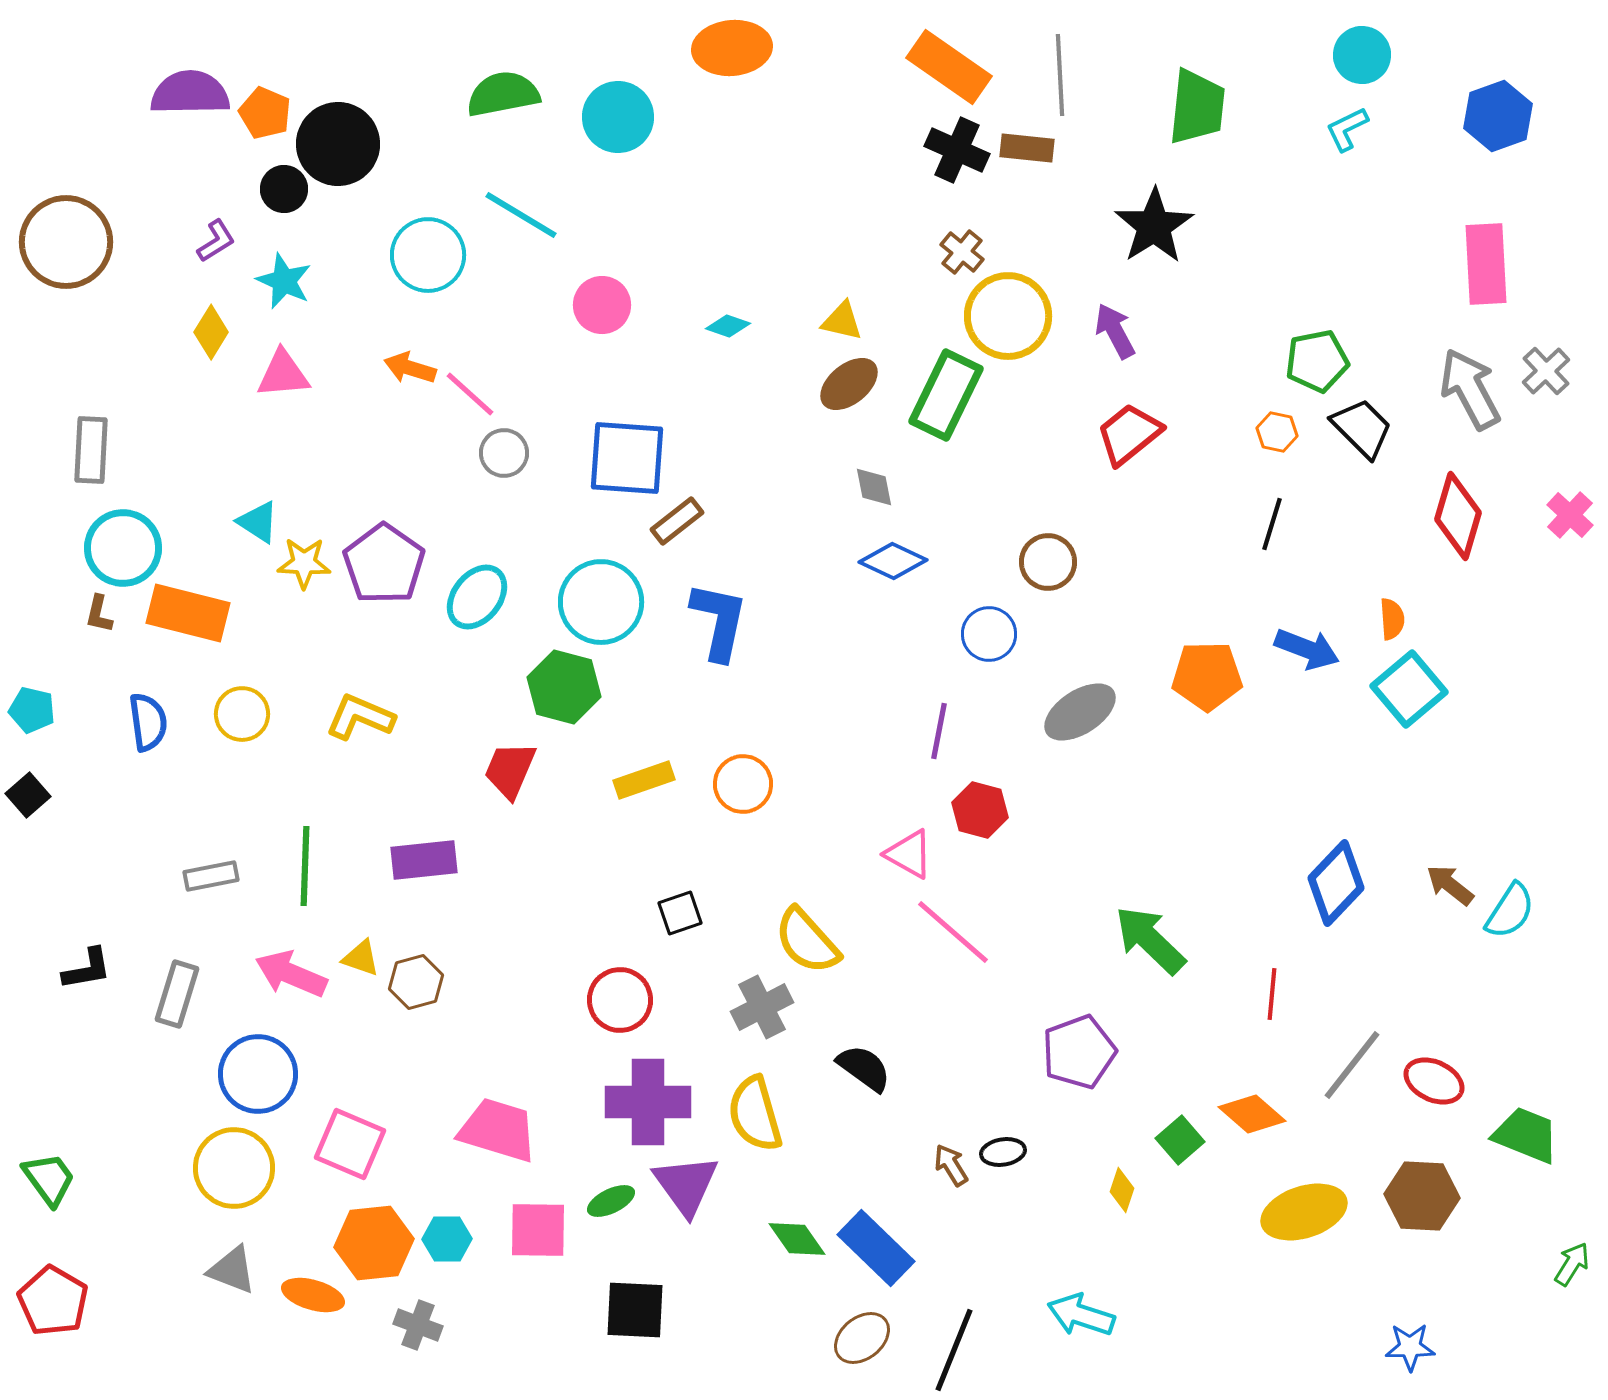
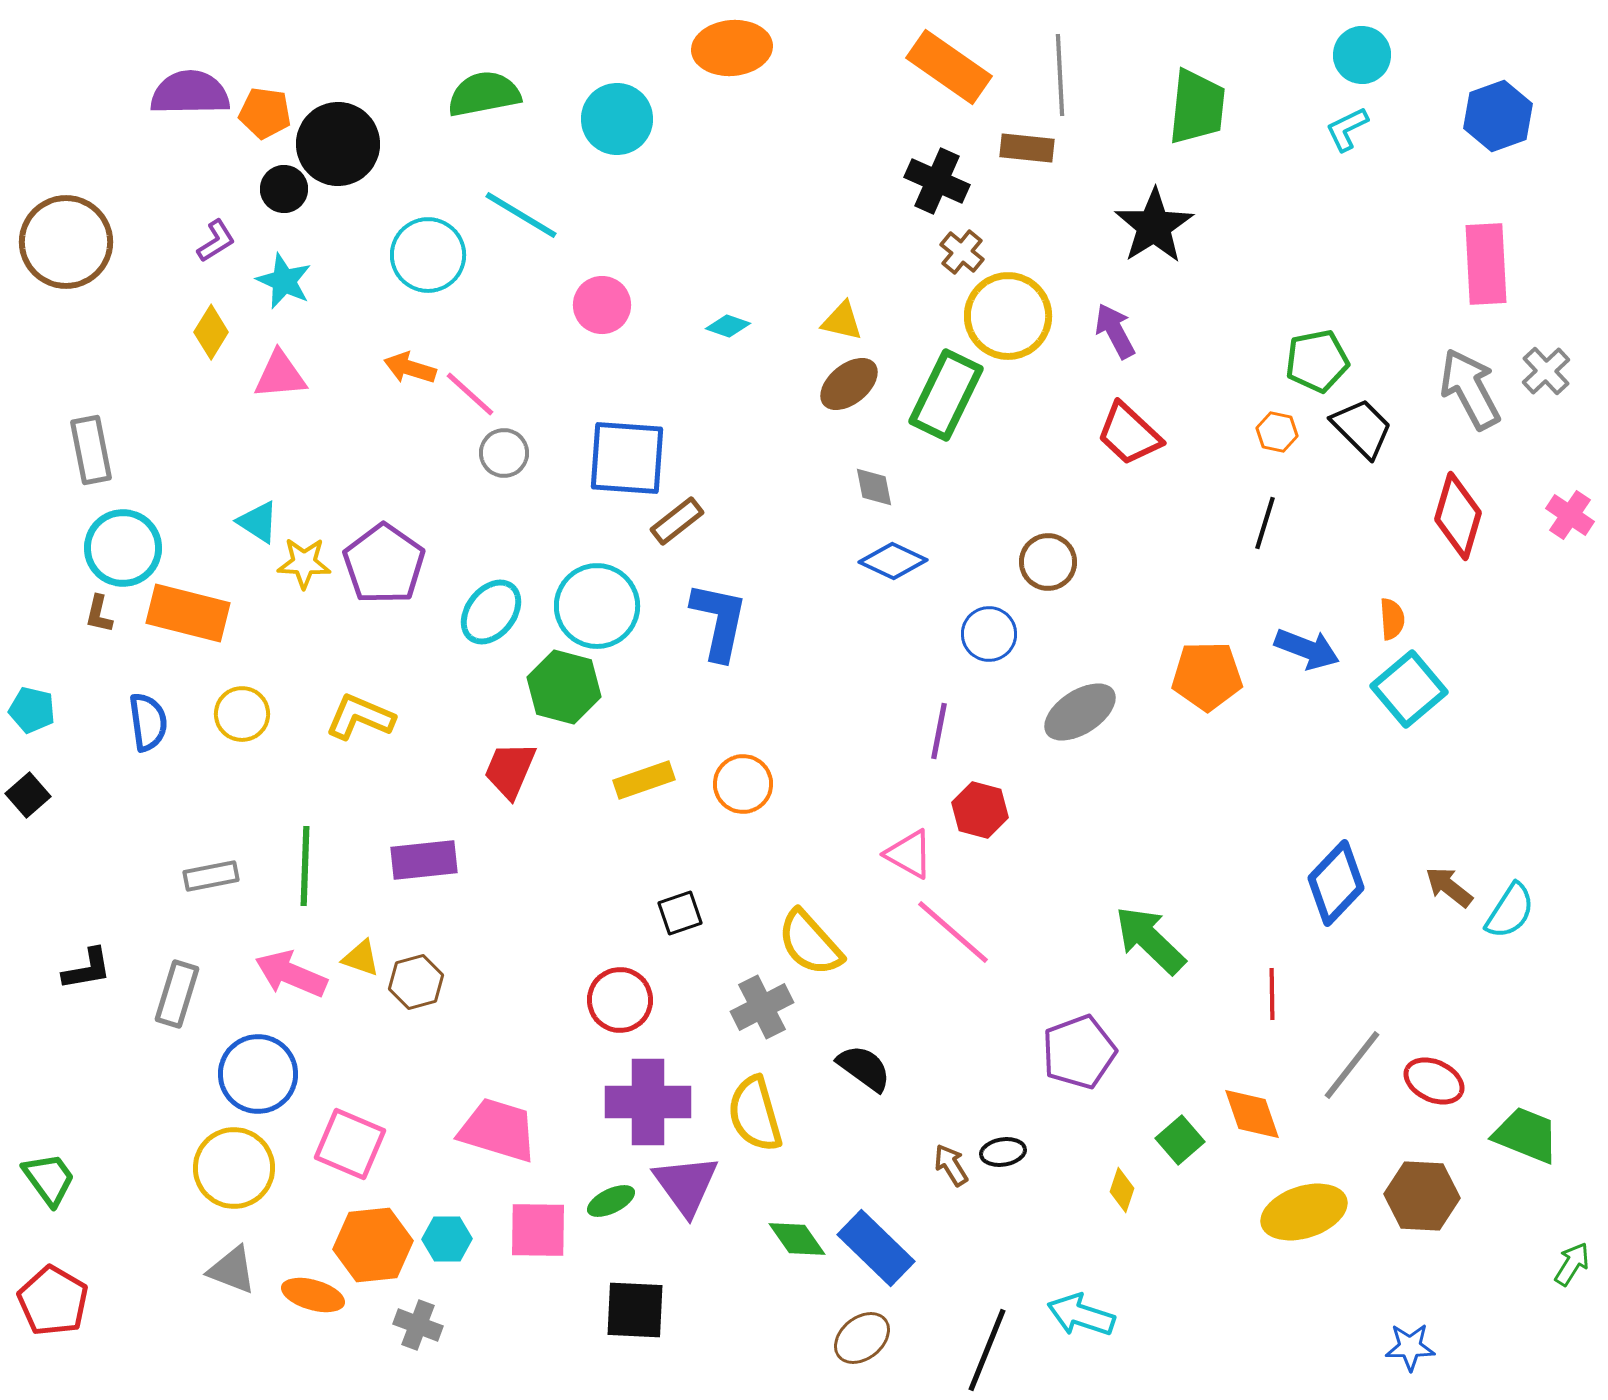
green semicircle at (503, 94): moved 19 px left
orange pentagon at (265, 113): rotated 15 degrees counterclockwise
cyan circle at (618, 117): moved 1 px left, 2 px down
black cross at (957, 150): moved 20 px left, 31 px down
pink triangle at (283, 374): moved 3 px left, 1 px down
red trapezoid at (1129, 434): rotated 98 degrees counterclockwise
gray rectangle at (91, 450): rotated 14 degrees counterclockwise
pink cross at (1570, 515): rotated 9 degrees counterclockwise
black line at (1272, 524): moved 7 px left, 1 px up
cyan ellipse at (477, 597): moved 14 px right, 15 px down
cyan circle at (601, 602): moved 4 px left, 4 px down
brown arrow at (1450, 885): moved 1 px left, 2 px down
yellow semicircle at (807, 941): moved 3 px right, 2 px down
red line at (1272, 994): rotated 6 degrees counterclockwise
orange diamond at (1252, 1114): rotated 30 degrees clockwise
orange hexagon at (374, 1243): moved 1 px left, 2 px down
black line at (954, 1350): moved 33 px right
